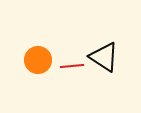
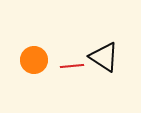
orange circle: moved 4 px left
